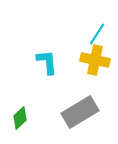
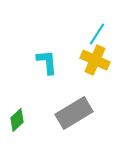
yellow cross: rotated 12 degrees clockwise
gray rectangle: moved 6 px left, 1 px down
green diamond: moved 3 px left, 2 px down
